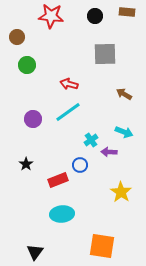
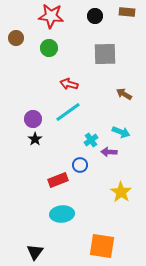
brown circle: moved 1 px left, 1 px down
green circle: moved 22 px right, 17 px up
cyan arrow: moved 3 px left
black star: moved 9 px right, 25 px up
